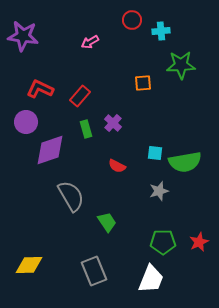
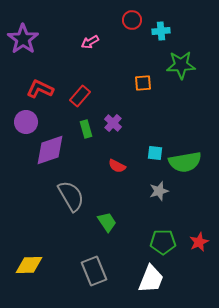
purple star: moved 3 px down; rotated 28 degrees clockwise
